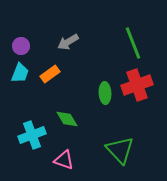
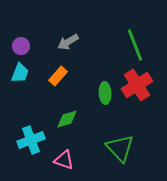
green line: moved 2 px right, 2 px down
orange rectangle: moved 8 px right, 2 px down; rotated 12 degrees counterclockwise
red cross: rotated 12 degrees counterclockwise
green diamond: rotated 75 degrees counterclockwise
cyan cross: moved 1 px left, 5 px down
green triangle: moved 2 px up
